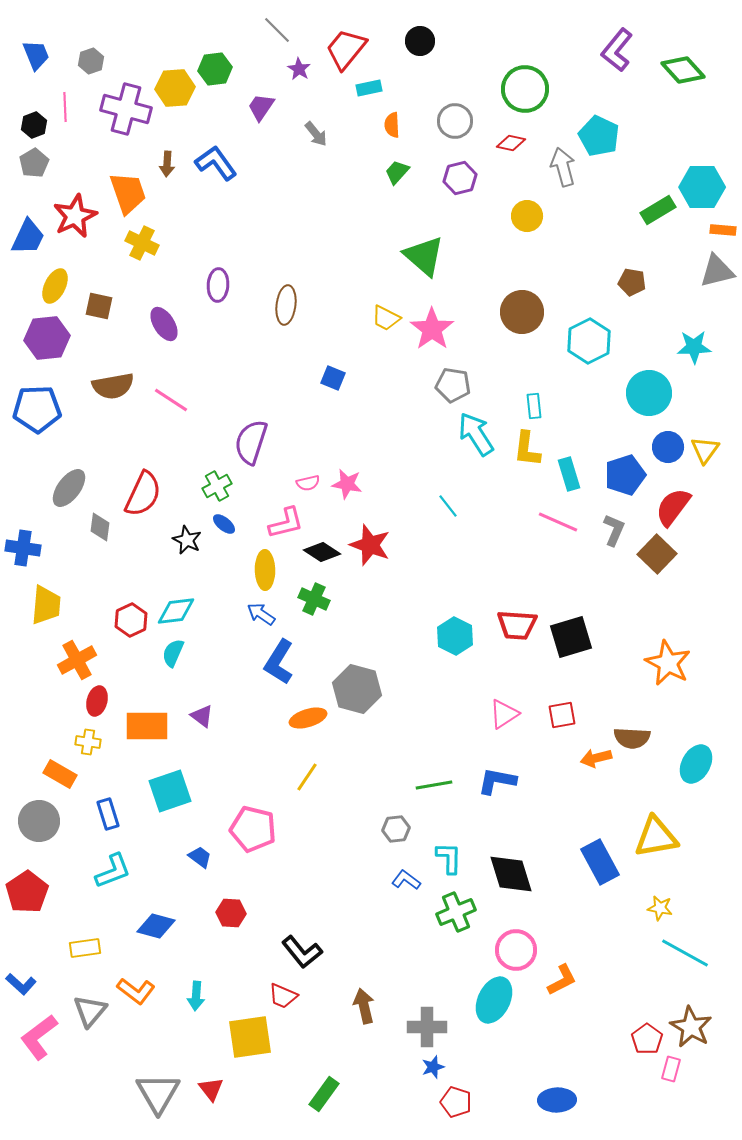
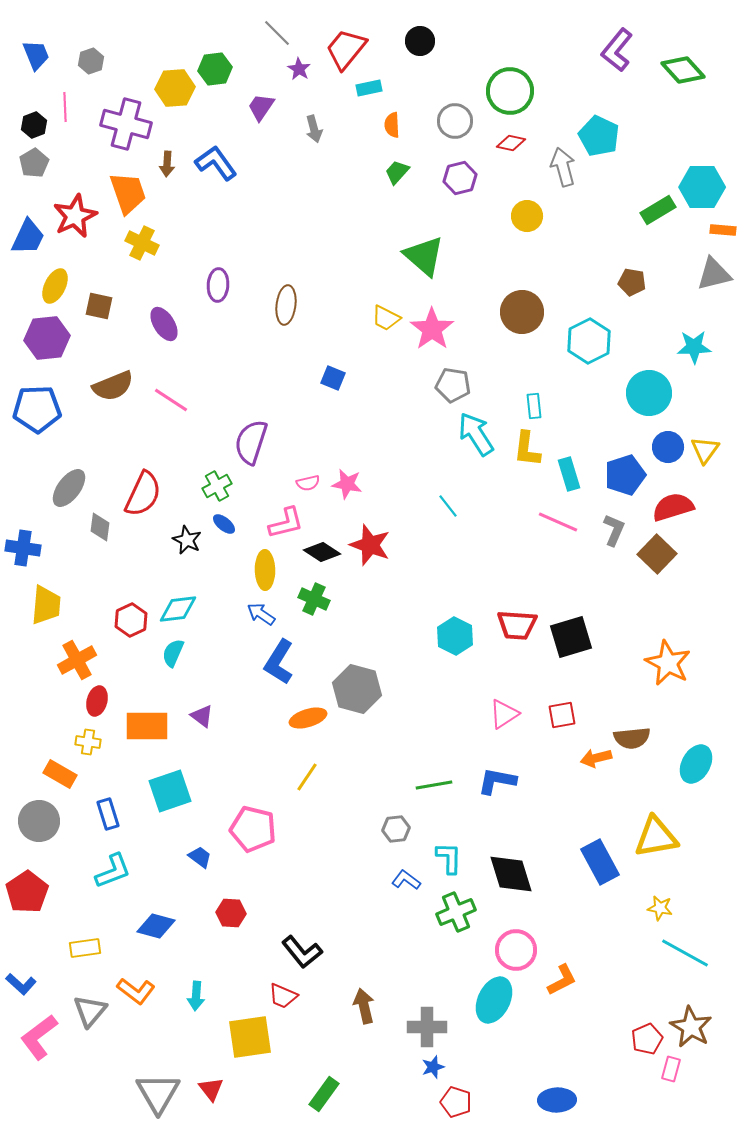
gray line at (277, 30): moved 3 px down
green circle at (525, 89): moved 15 px left, 2 px down
purple cross at (126, 109): moved 15 px down
gray arrow at (316, 134): moved 2 px left, 5 px up; rotated 24 degrees clockwise
gray triangle at (717, 271): moved 3 px left, 3 px down
brown semicircle at (113, 386): rotated 12 degrees counterclockwise
red semicircle at (673, 507): rotated 36 degrees clockwise
cyan diamond at (176, 611): moved 2 px right, 2 px up
brown semicircle at (632, 738): rotated 9 degrees counterclockwise
red pentagon at (647, 1039): rotated 12 degrees clockwise
